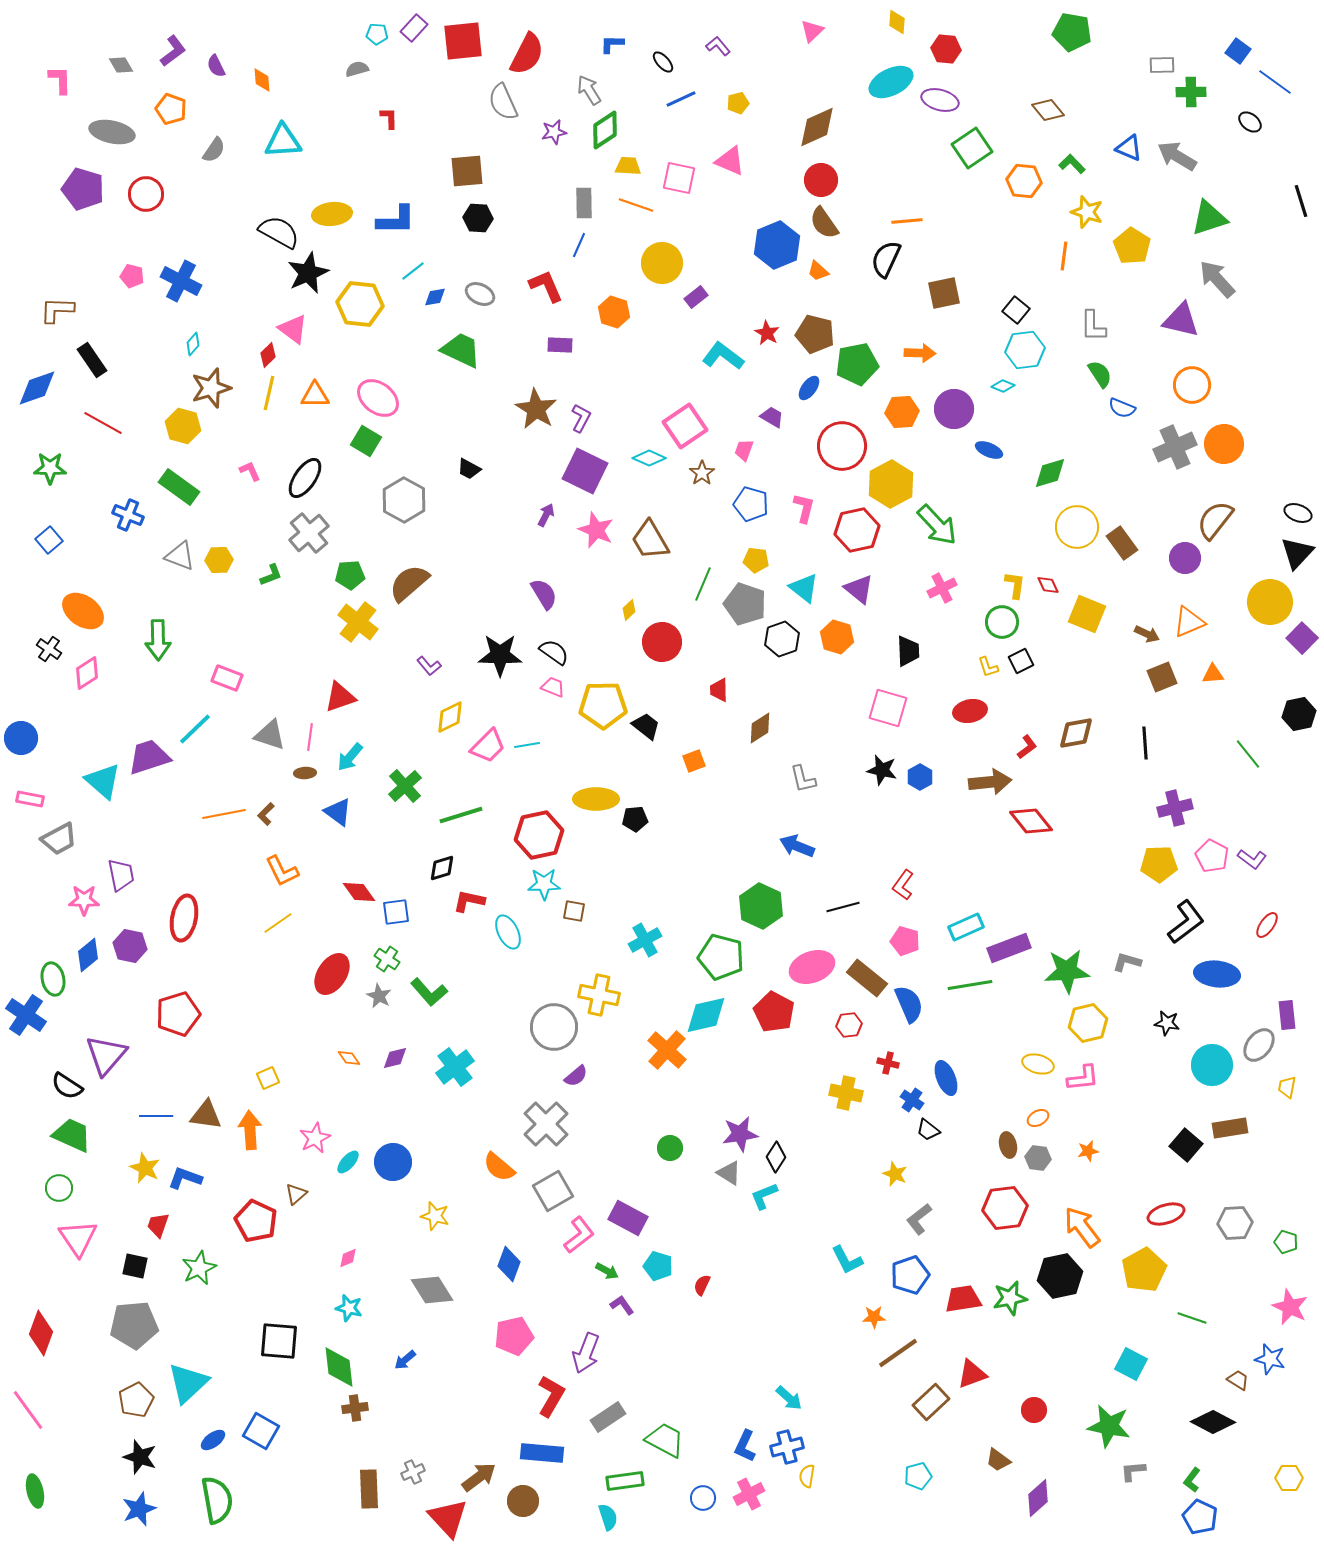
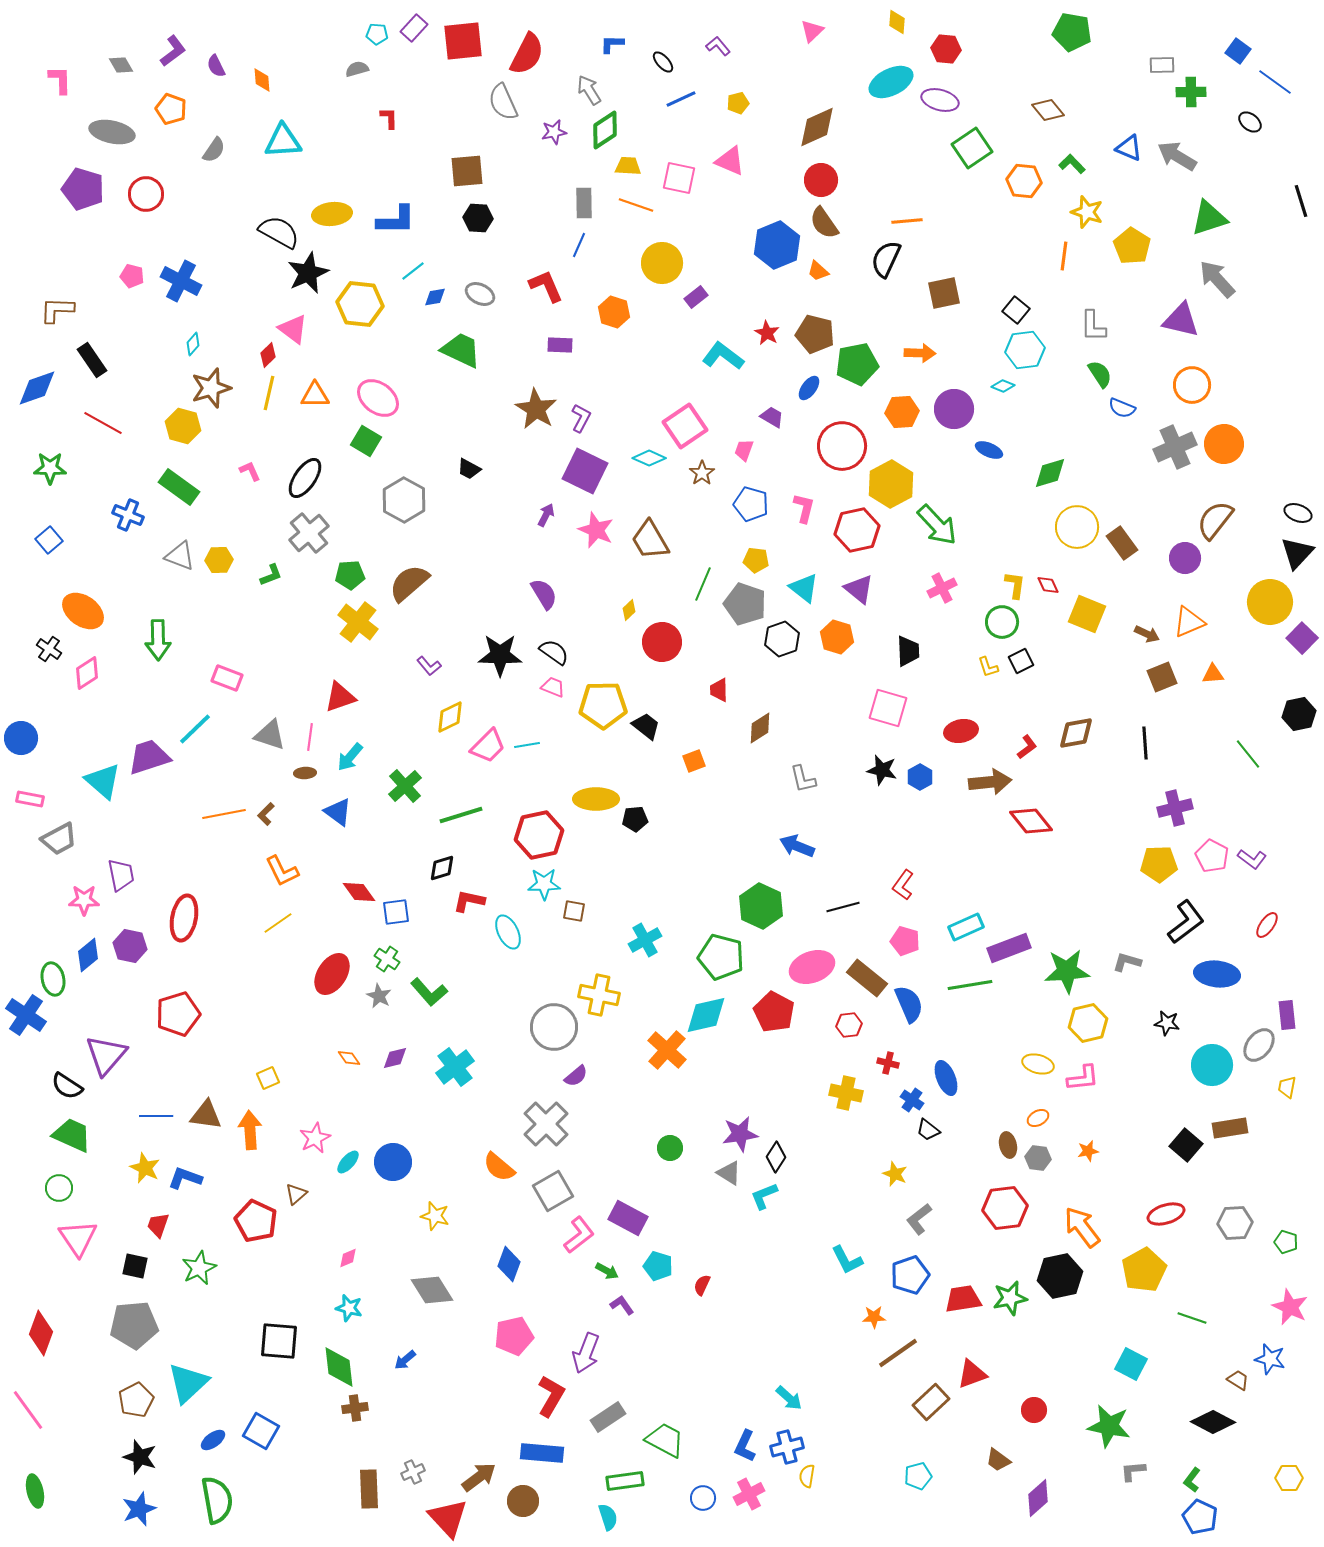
red ellipse at (970, 711): moved 9 px left, 20 px down
